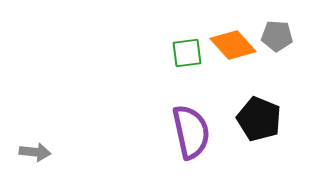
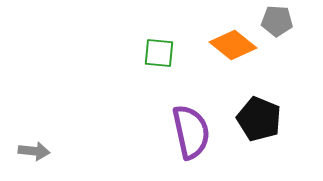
gray pentagon: moved 15 px up
orange diamond: rotated 9 degrees counterclockwise
green square: moved 28 px left; rotated 12 degrees clockwise
gray arrow: moved 1 px left, 1 px up
